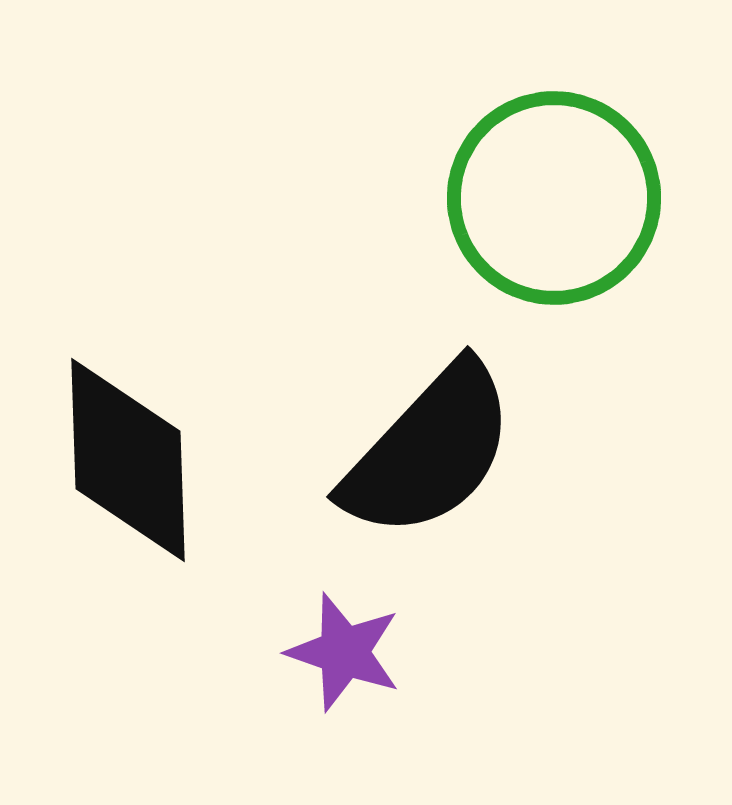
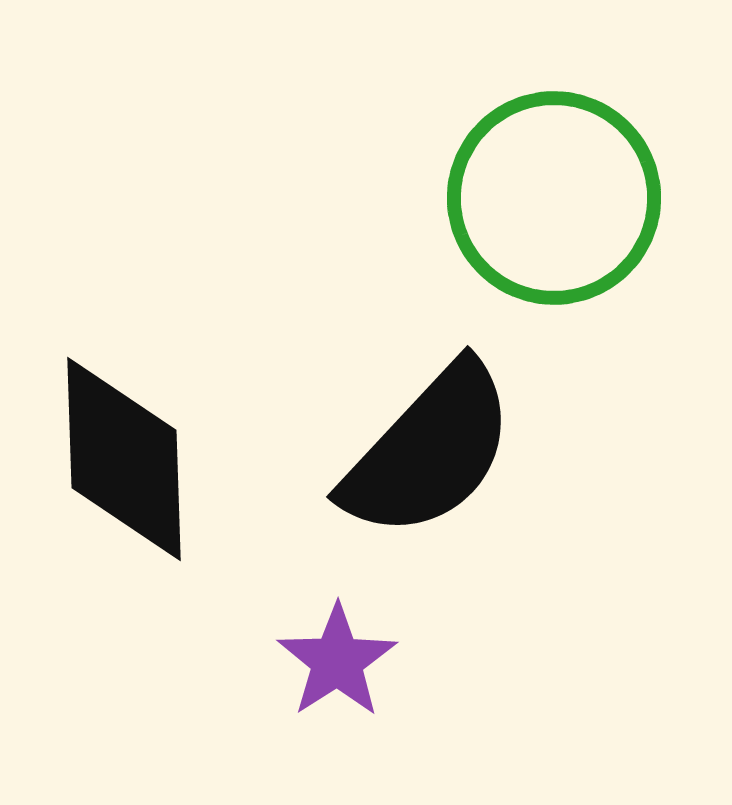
black diamond: moved 4 px left, 1 px up
purple star: moved 7 px left, 9 px down; rotated 20 degrees clockwise
